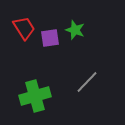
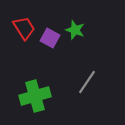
purple square: rotated 36 degrees clockwise
gray line: rotated 10 degrees counterclockwise
